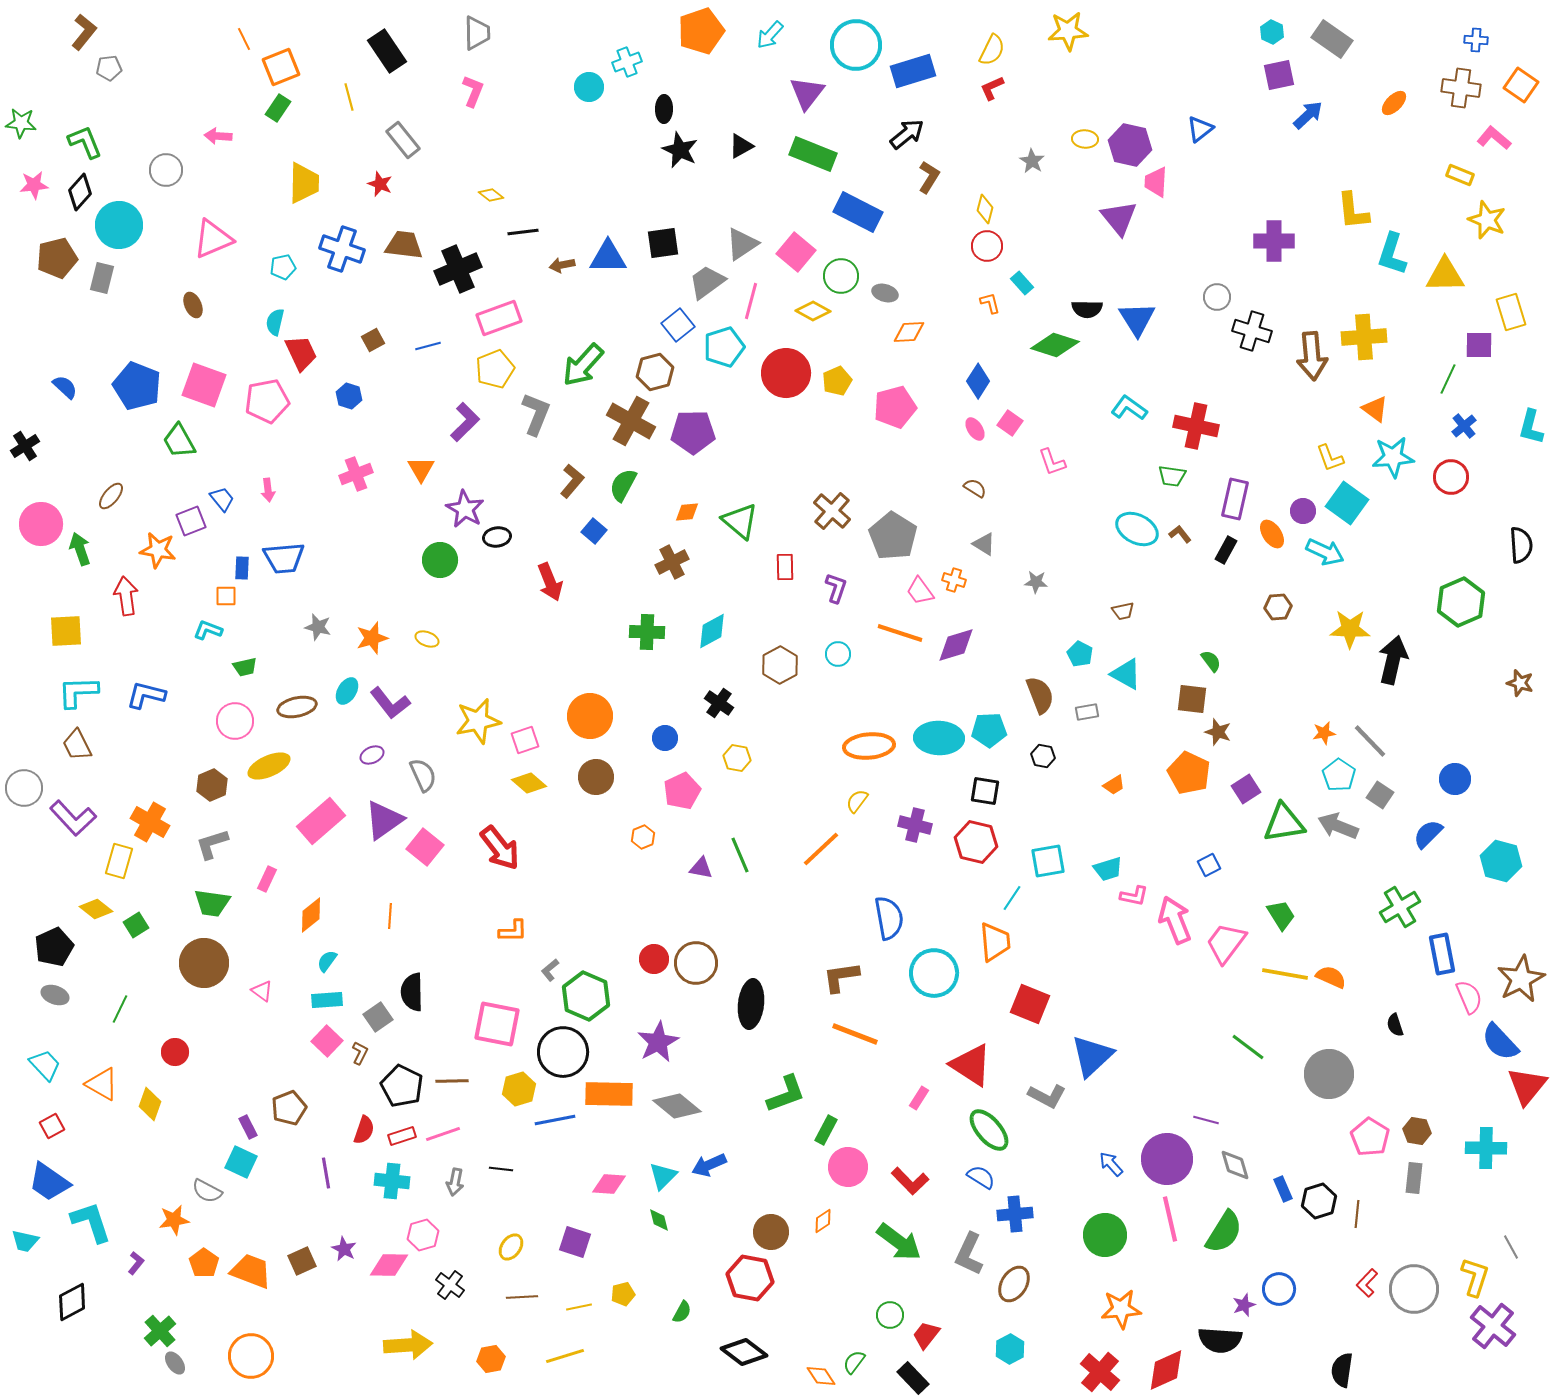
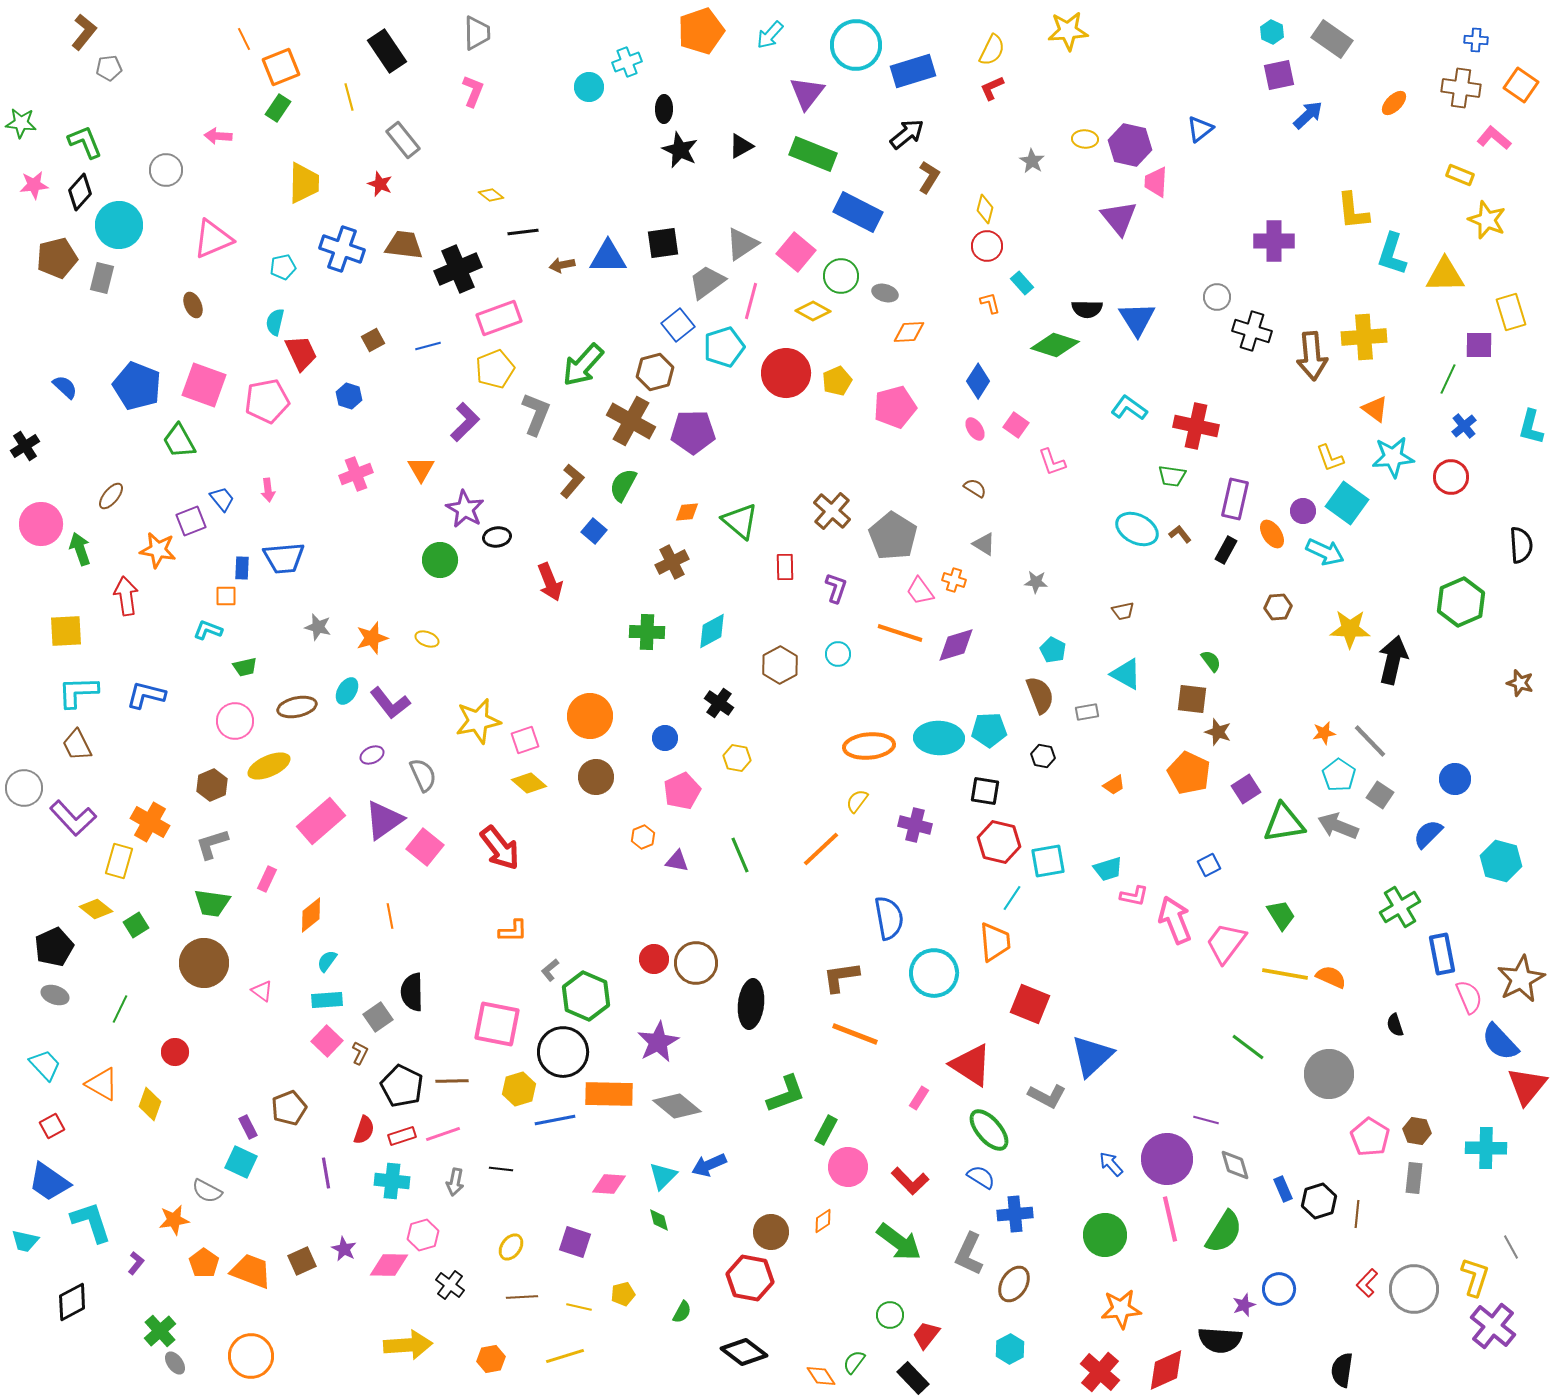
pink square at (1010, 423): moved 6 px right, 2 px down
cyan pentagon at (1080, 654): moved 27 px left, 4 px up
red hexagon at (976, 842): moved 23 px right
purple triangle at (701, 868): moved 24 px left, 7 px up
orange line at (390, 916): rotated 15 degrees counterclockwise
yellow line at (579, 1307): rotated 25 degrees clockwise
